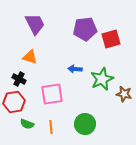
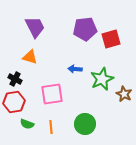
purple trapezoid: moved 3 px down
black cross: moved 4 px left
brown star: rotated 14 degrees clockwise
